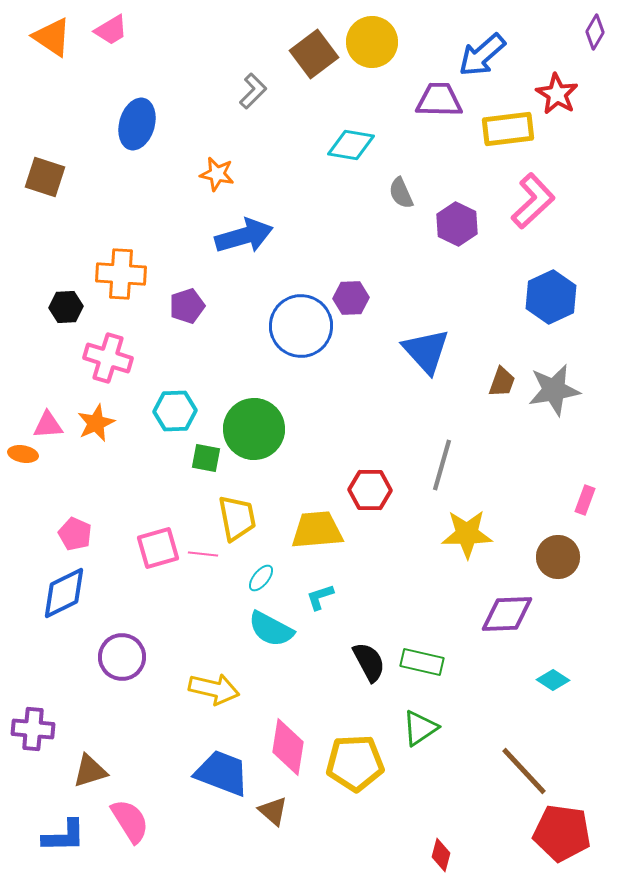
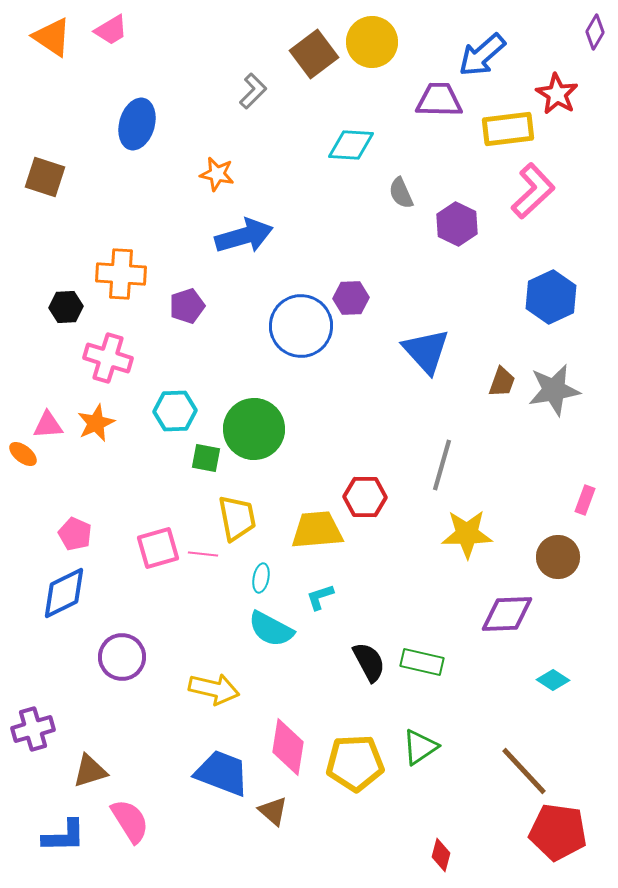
cyan diamond at (351, 145): rotated 6 degrees counterclockwise
pink L-shape at (533, 201): moved 10 px up
orange ellipse at (23, 454): rotated 28 degrees clockwise
red hexagon at (370, 490): moved 5 px left, 7 px down
cyan ellipse at (261, 578): rotated 28 degrees counterclockwise
green triangle at (420, 728): moved 19 px down
purple cross at (33, 729): rotated 21 degrees counterclockwise
red pentagon at (562, 833): moved 4 px left, 1 px up
